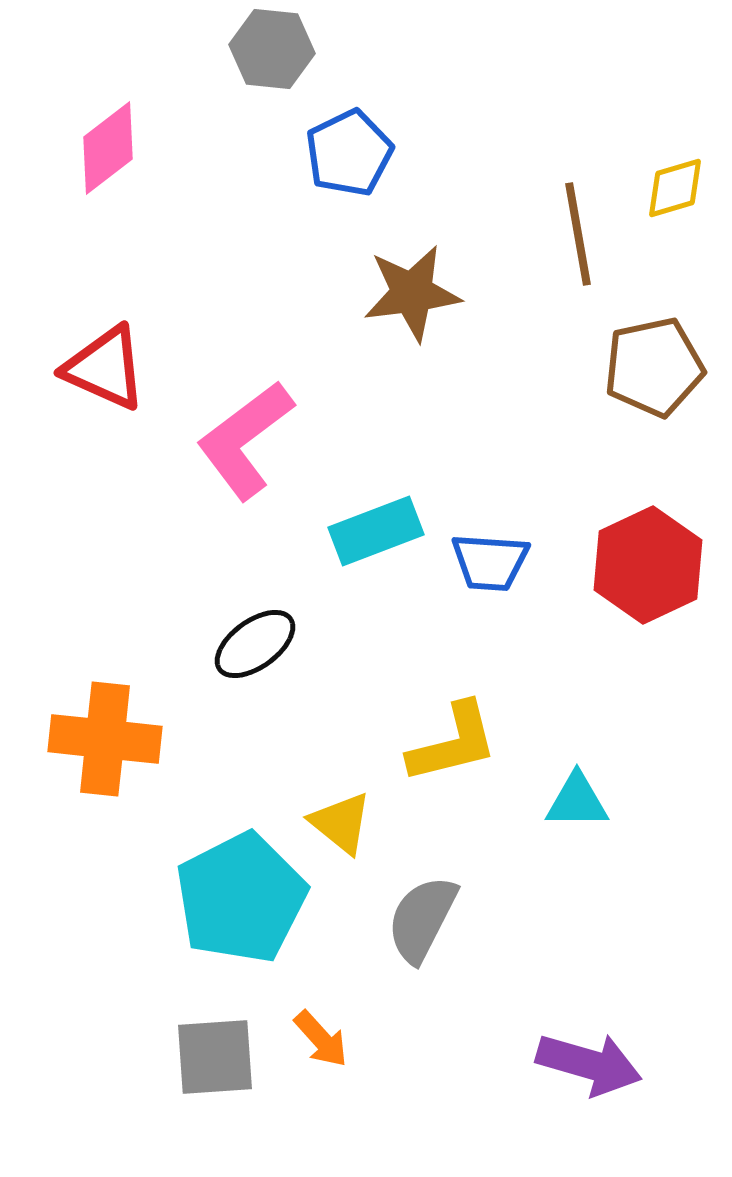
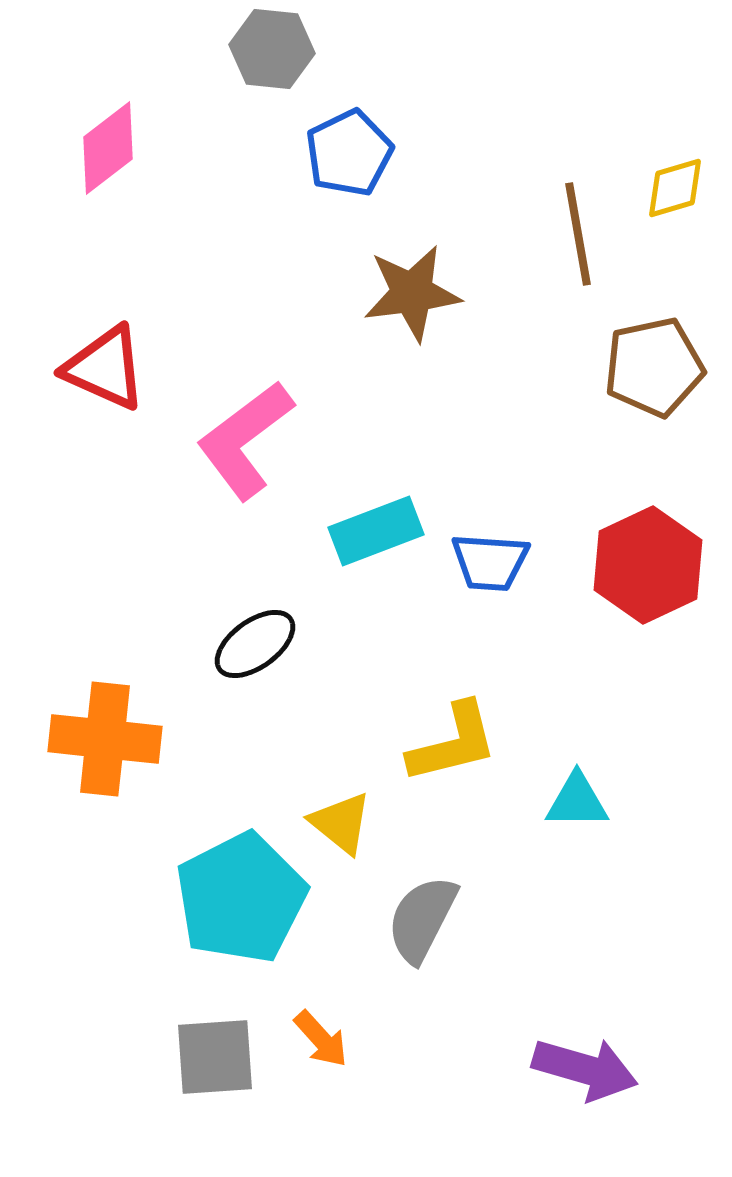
purple arrow: moved 4 px left, 5 px down
